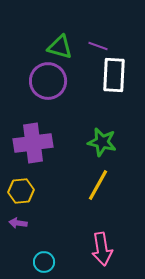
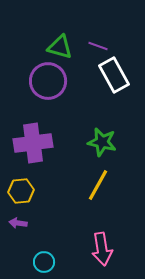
white rectangle: rotated 32 degrees counterclockwise
